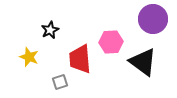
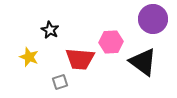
black star: rotated 18 degrees counterclockwise
red trapezoid: rotated 80 degrees counterclockwise
